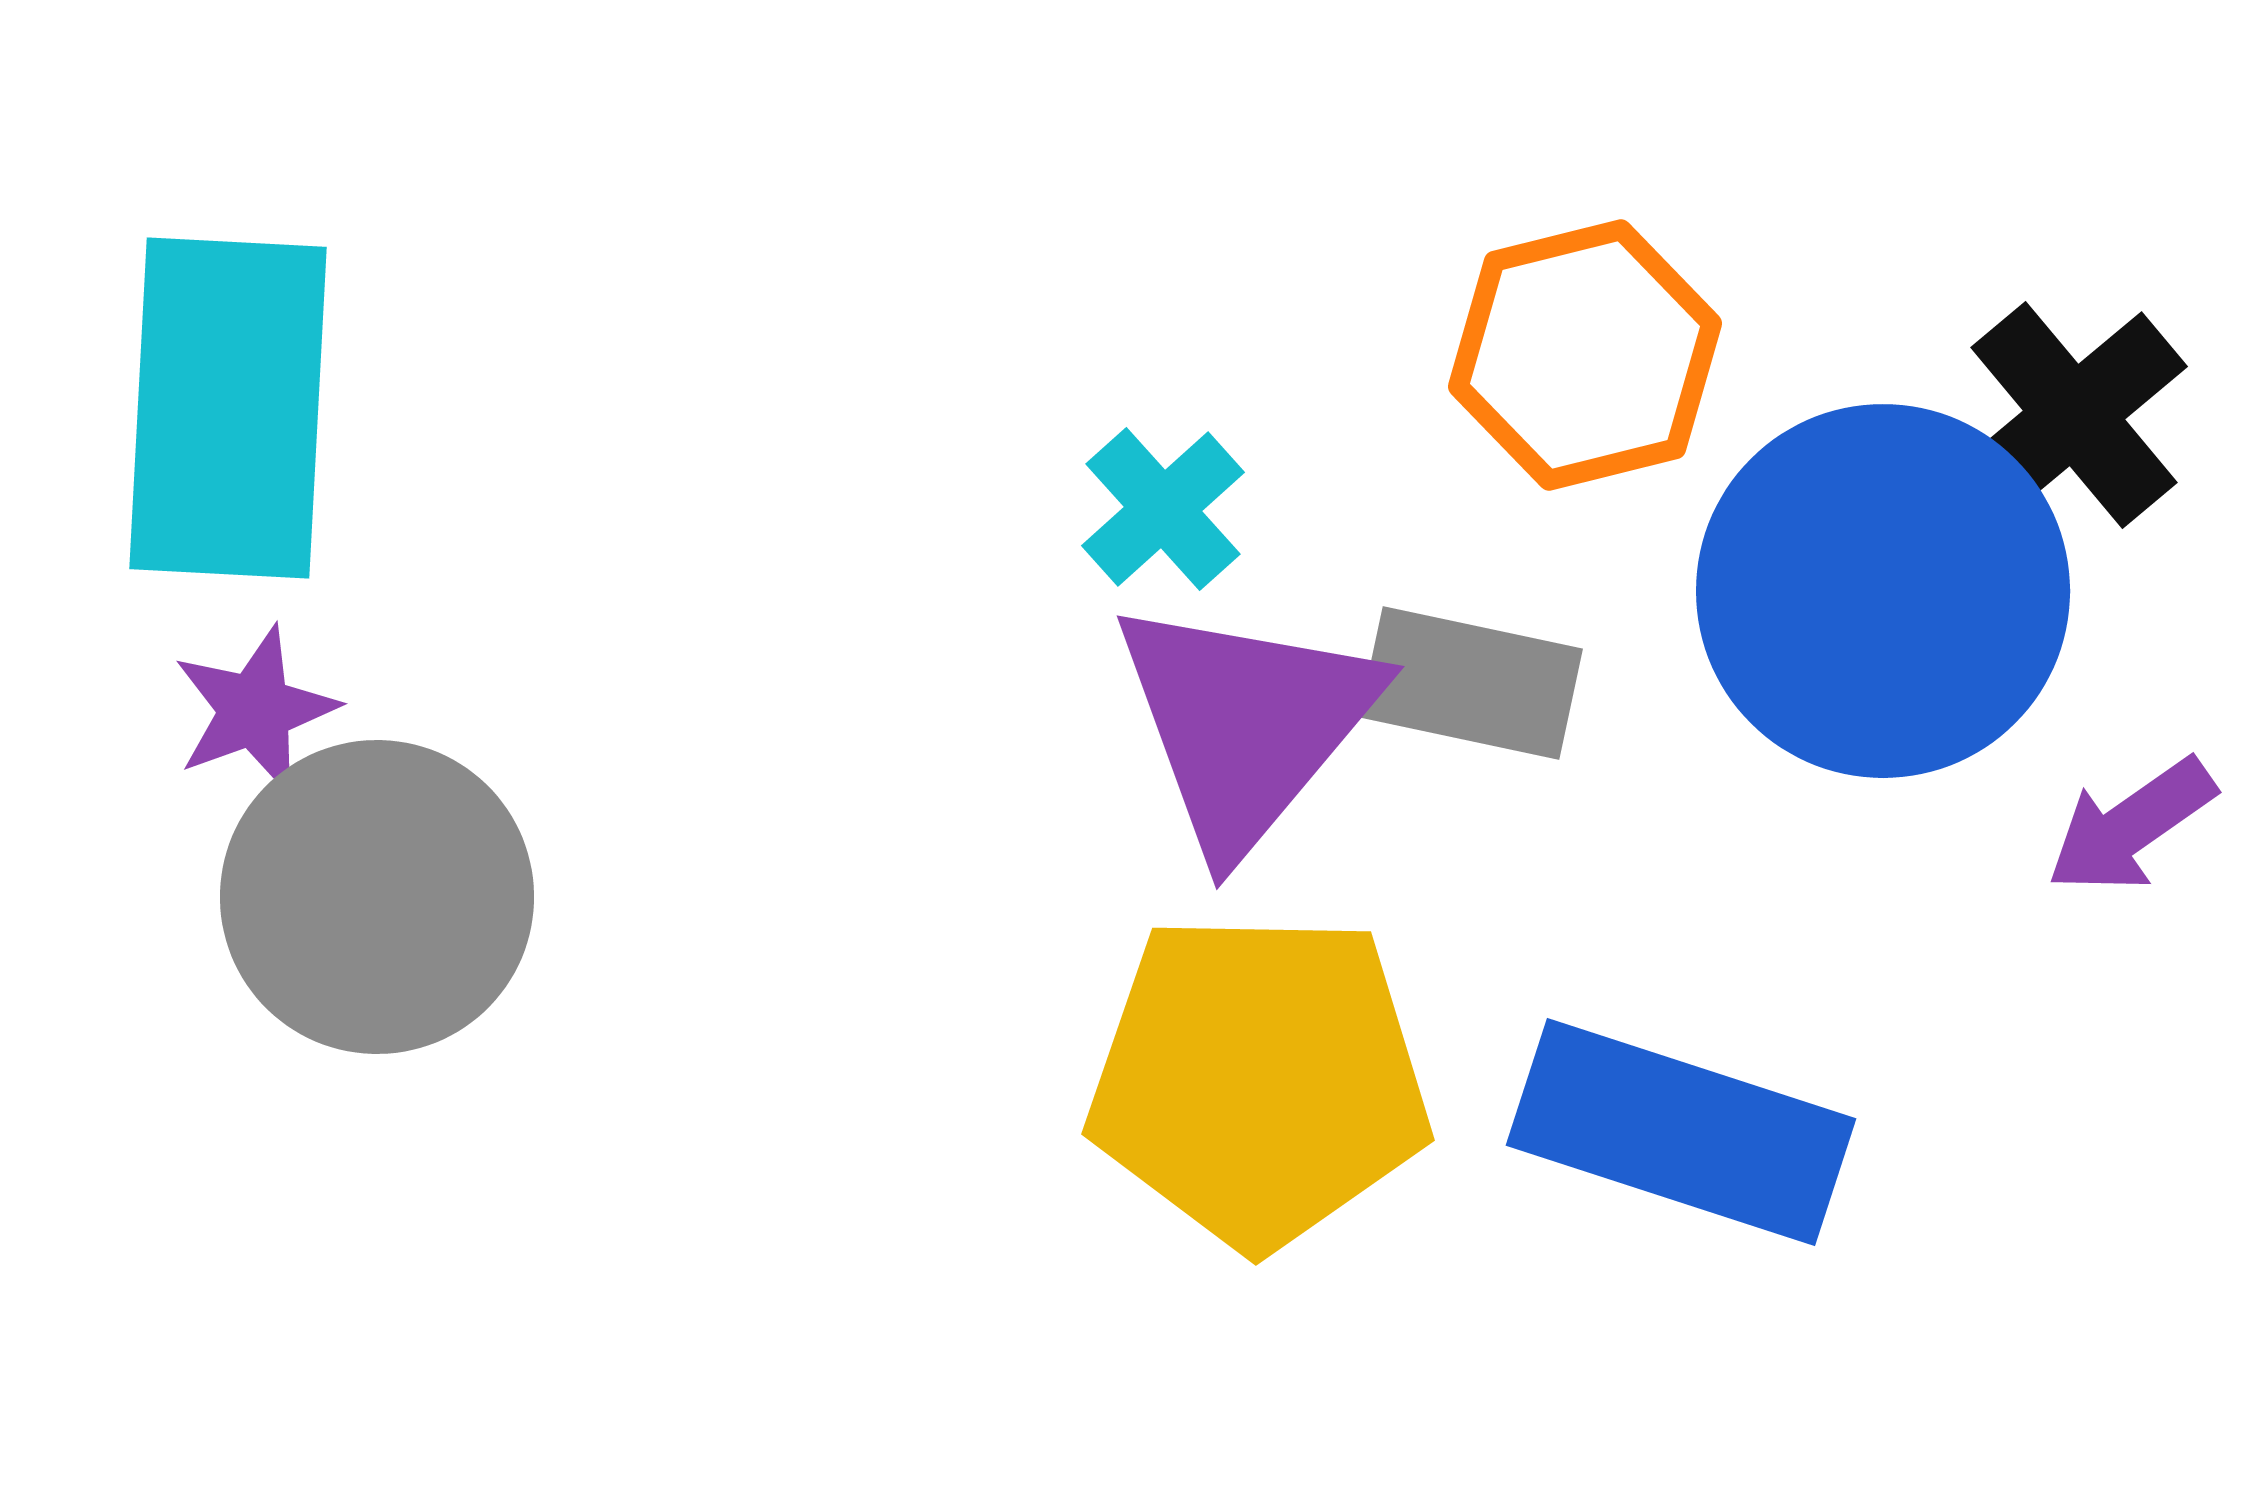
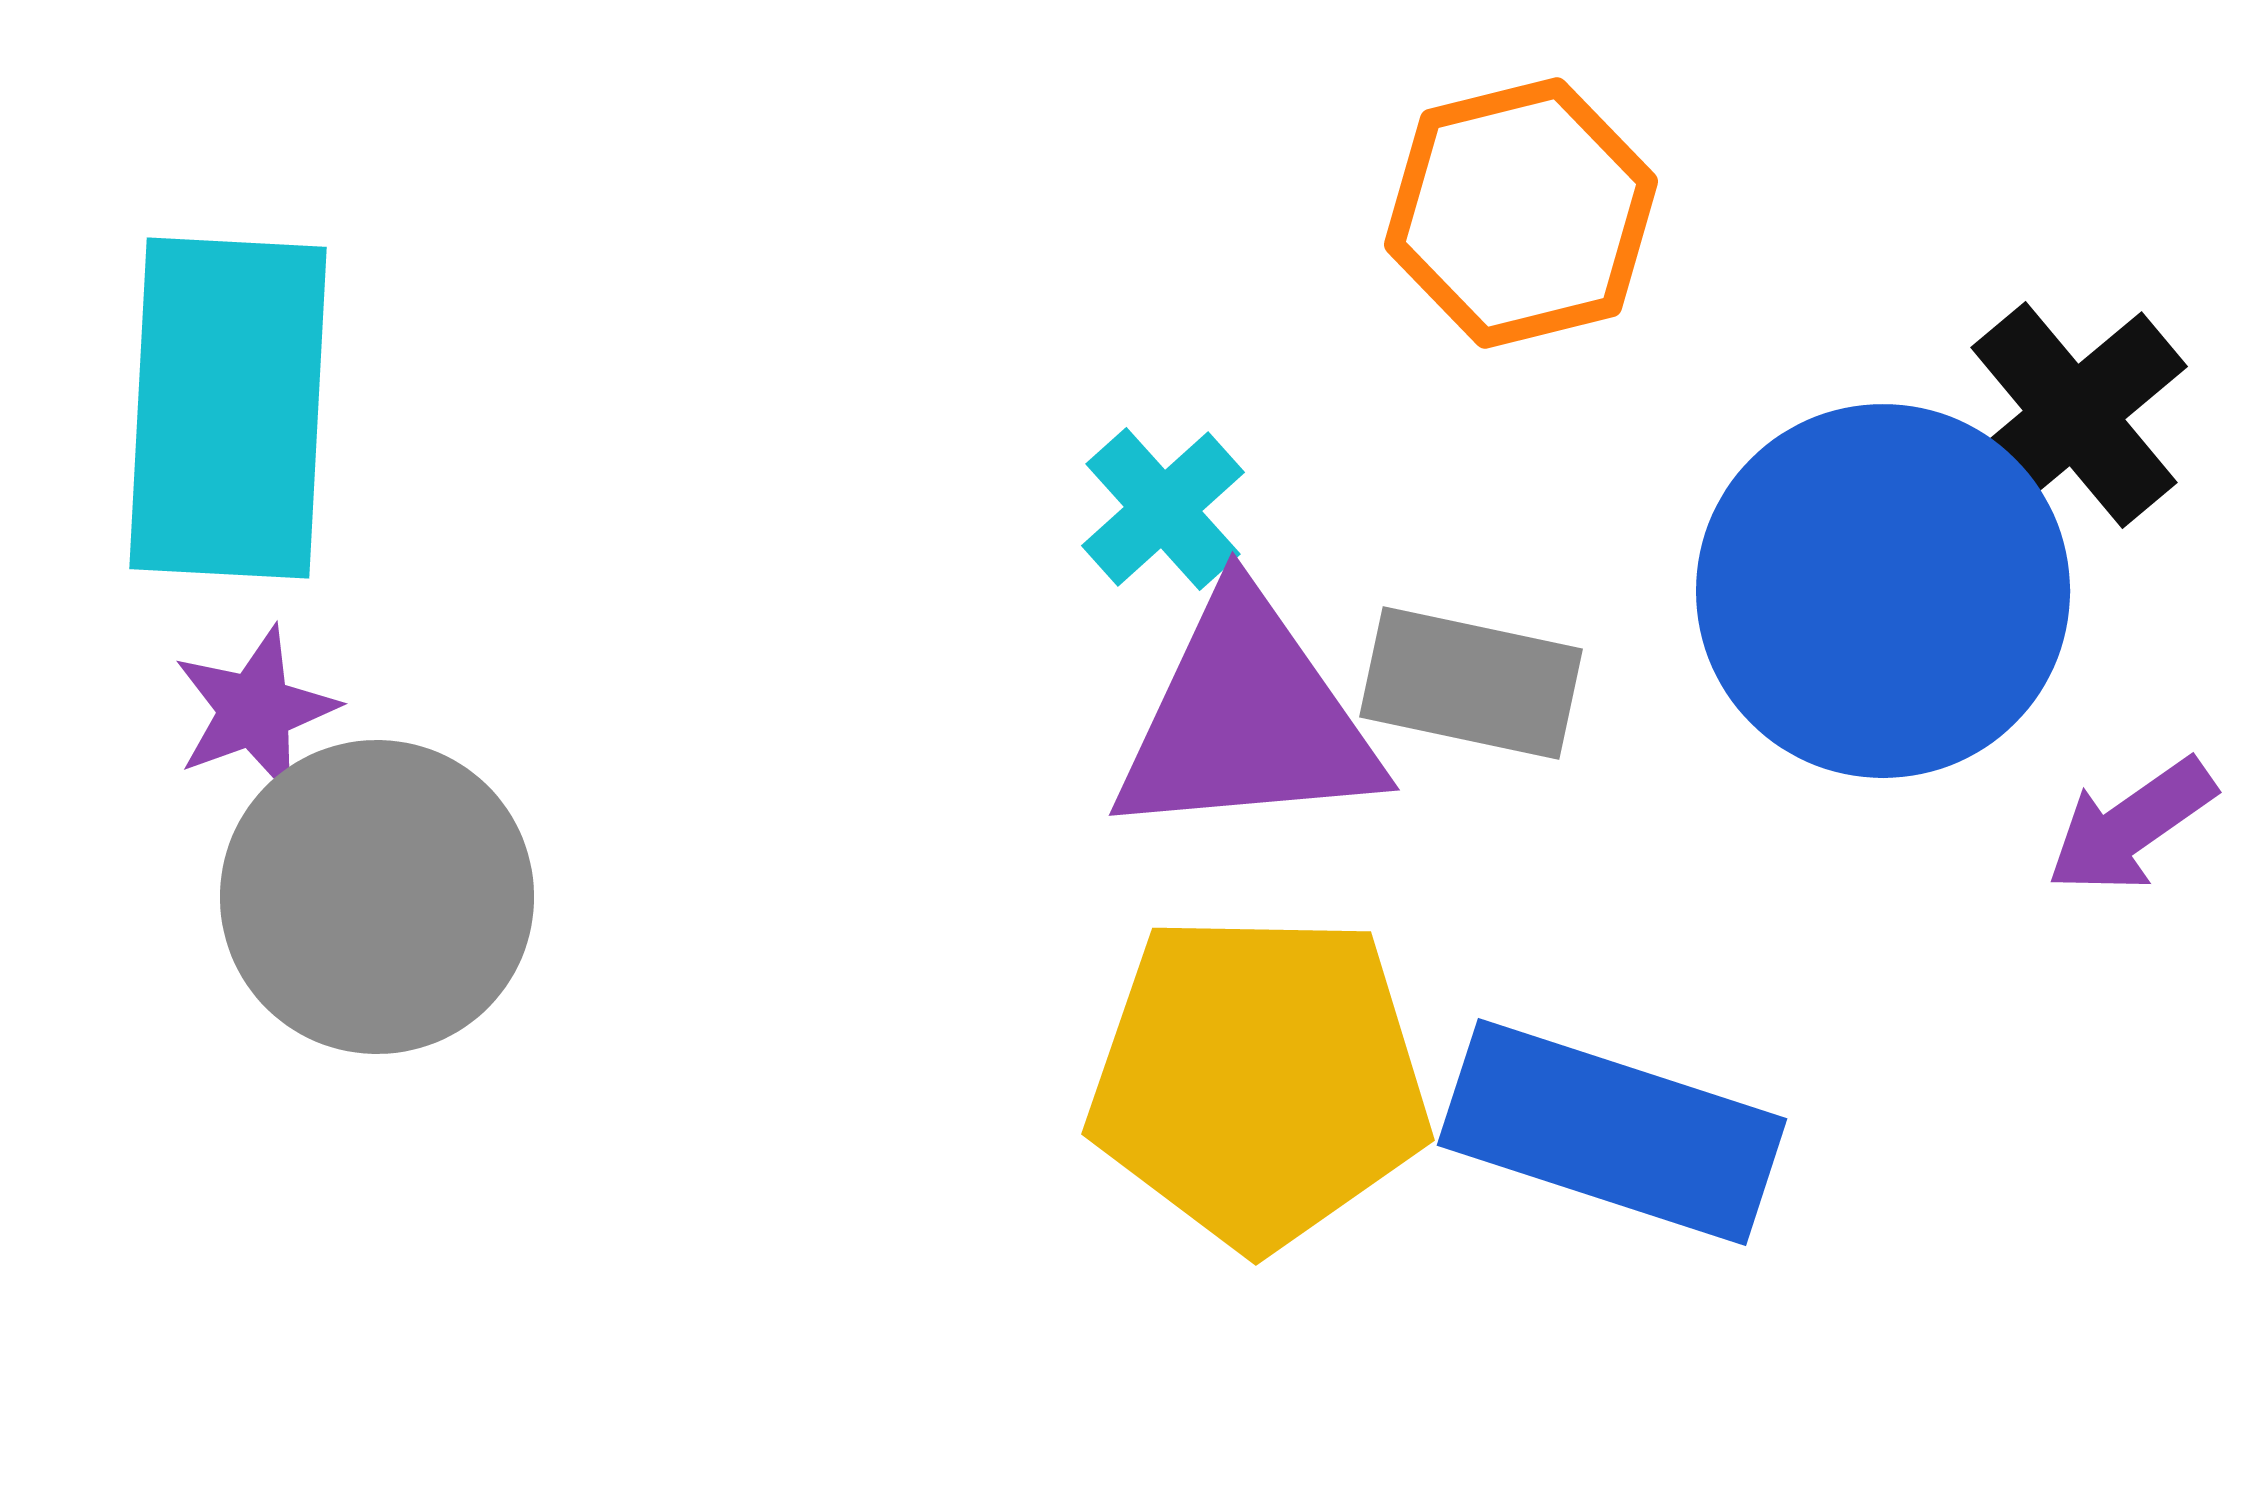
orange hexagon: moved 64 px left, 142 px up
purple triangle: moved 1 px right, 5 px up; rotated 45 degrees clockwise
blue rectangle: moved 69 px left
